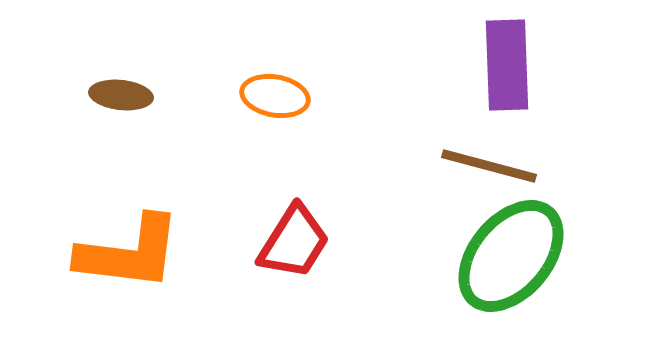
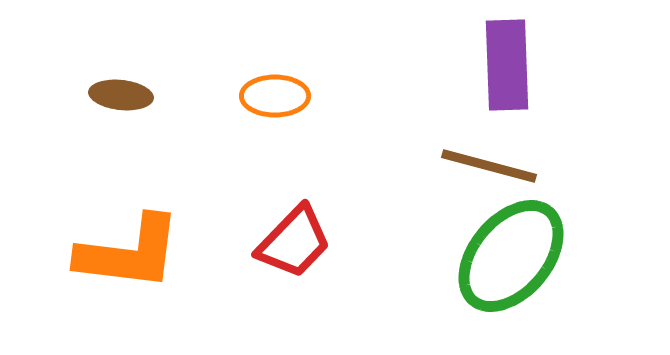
orange ellipse: rotated 10 degrees counterclockwise
red trapezoid: rotated 12 degrees clockwise
